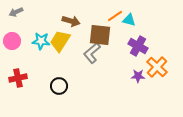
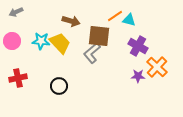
brown square: moved 1 px left, 1 px down
yellow trapezoid: moved 2 px down; rotated 105 degrees clockwise
